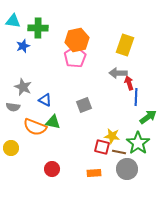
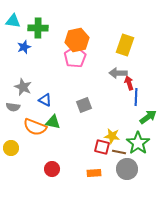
blue star: moved 1 px right, 1 px down
